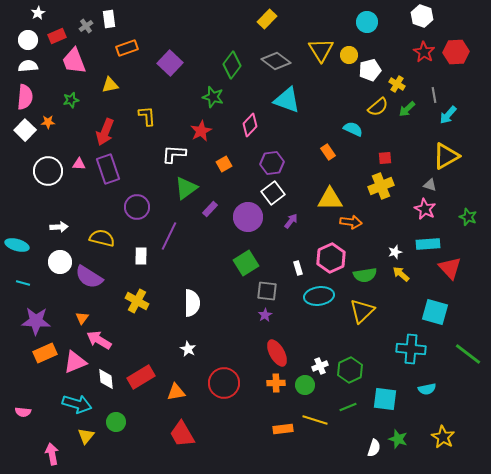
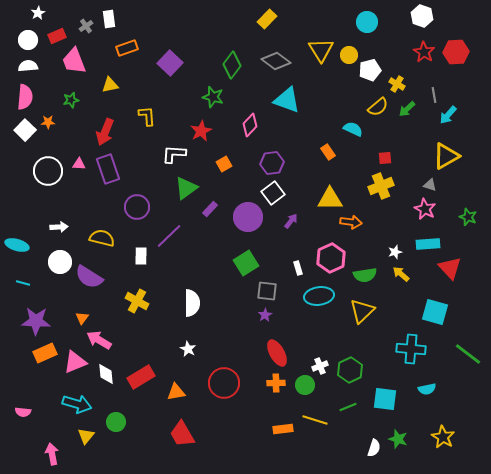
purple line at (169, 236): rotated 20 degrees clockwise
white diamond at (106, 379): moved 5 px up
